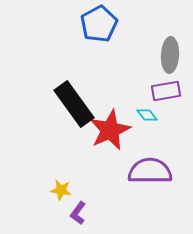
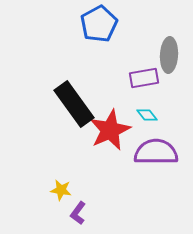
gray ellipse: moved 1 px left
purple rectangle: moved 22 px left, 13 px up
purple semicircle: moved 6 px right, 19 px up
